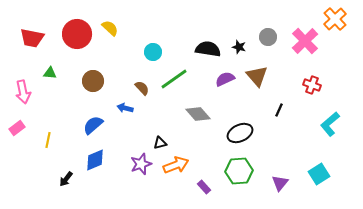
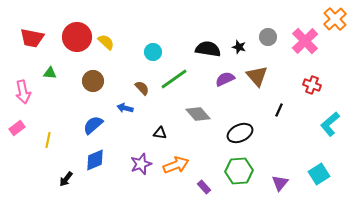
yellow semicircle: moved 4 px left, 14 px down
red circle: moved 3 px down
black triangle: moved 10 px up; rotated 24 degrees clockwise
